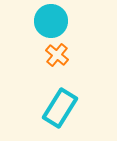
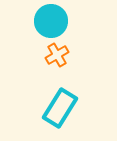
orange cross: rotated 20 degrees clockwise
